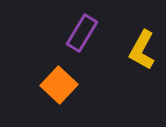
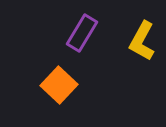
yellow L-shape: moved 9 px up
